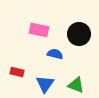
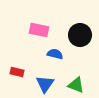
black circle: moved 1 px right, 1 px down
